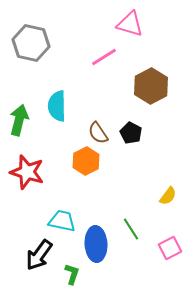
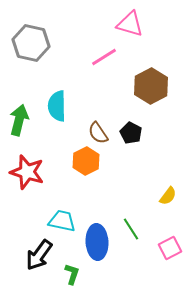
blue ellipse: moved 1 px right, 2 px up
